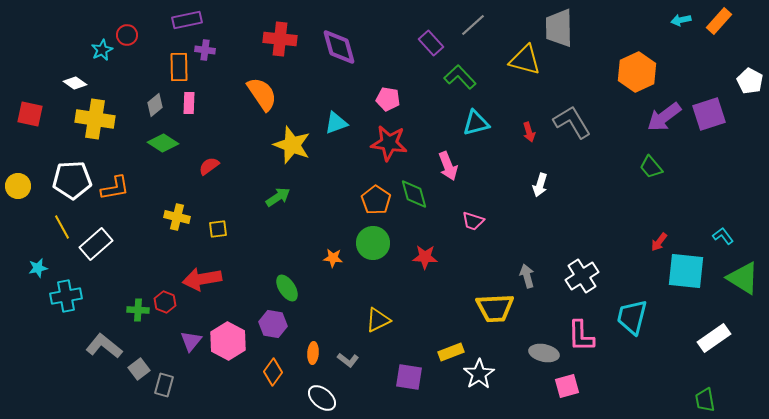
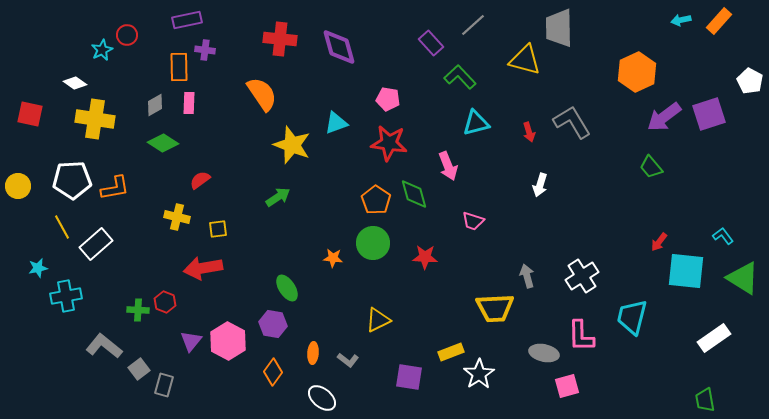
gray diamond at (155, 105): rotated 10 degrees clockwise
red semicircle at (209, 166): moved 9 px left, 14 px down
red arrow at (202, 279): moved 1 px right, 11 px up
